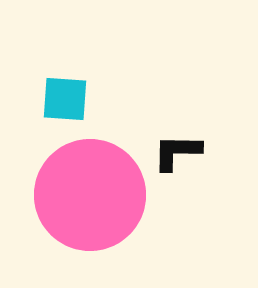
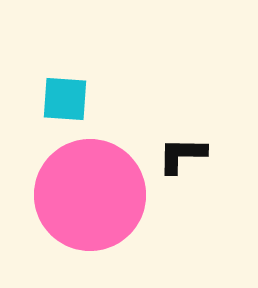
black L-shape: moved 5 px right, 3 px down
